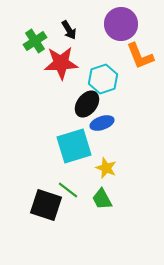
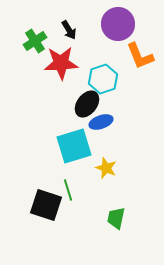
purple circle: moved 3 px left
blue ellipse: moved 1 px left, 1 px up
green line: rotated 35 degrees clockwise
green trapezoid: moved 14 px right, 19 px down; rotated 40 degrees clockwise
